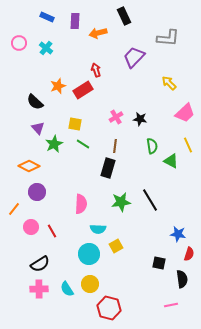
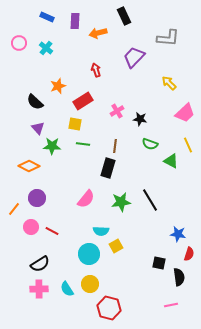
red rectangle at (83, 90): moved 11 px down
pink cross at (116, 117): moved 1 px right, 6 px up
green star at (54, 144): moved 2 px left, 2 px down; rotated 30 degrees clockwise
green line at (83, 144): rotated 24 degrees counterclockwise
green semicircle at (152, 146): moved 2 px left, 2 px up; rotated 119 degrees clockwise
purple circle at (37, 192): moved 6 px down
pink semicircle at (81, 204): moved 5 px right, 5 px up; rotated 36 degrees clockwise
cyan semicircle at (98, 229): moved 3 px right, 2 px down
red line at (52, 231): rotated 32 degrees counterclockwise
black semicircle at (182, 279): moved 3 px left, 2 px up
